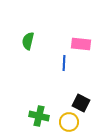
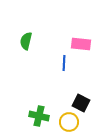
green semicircle: moved 2 px left
